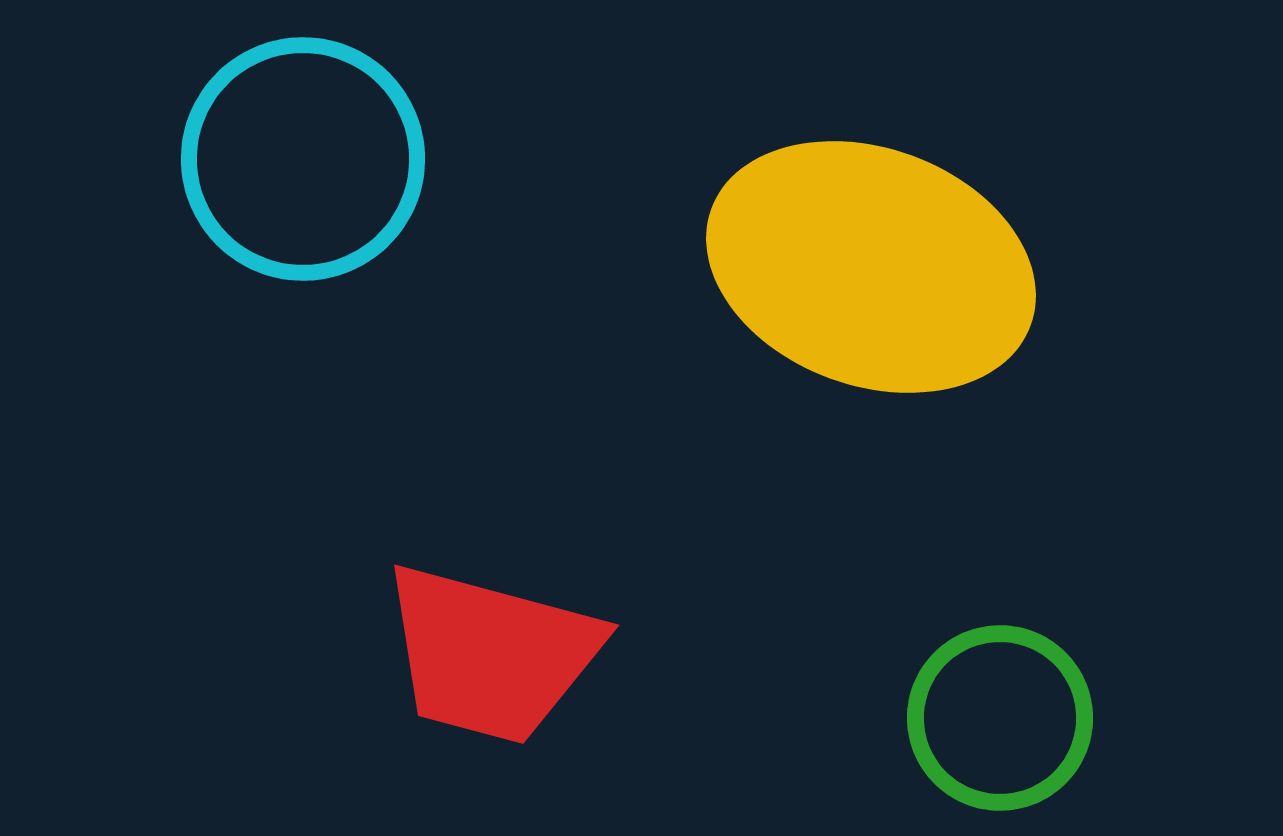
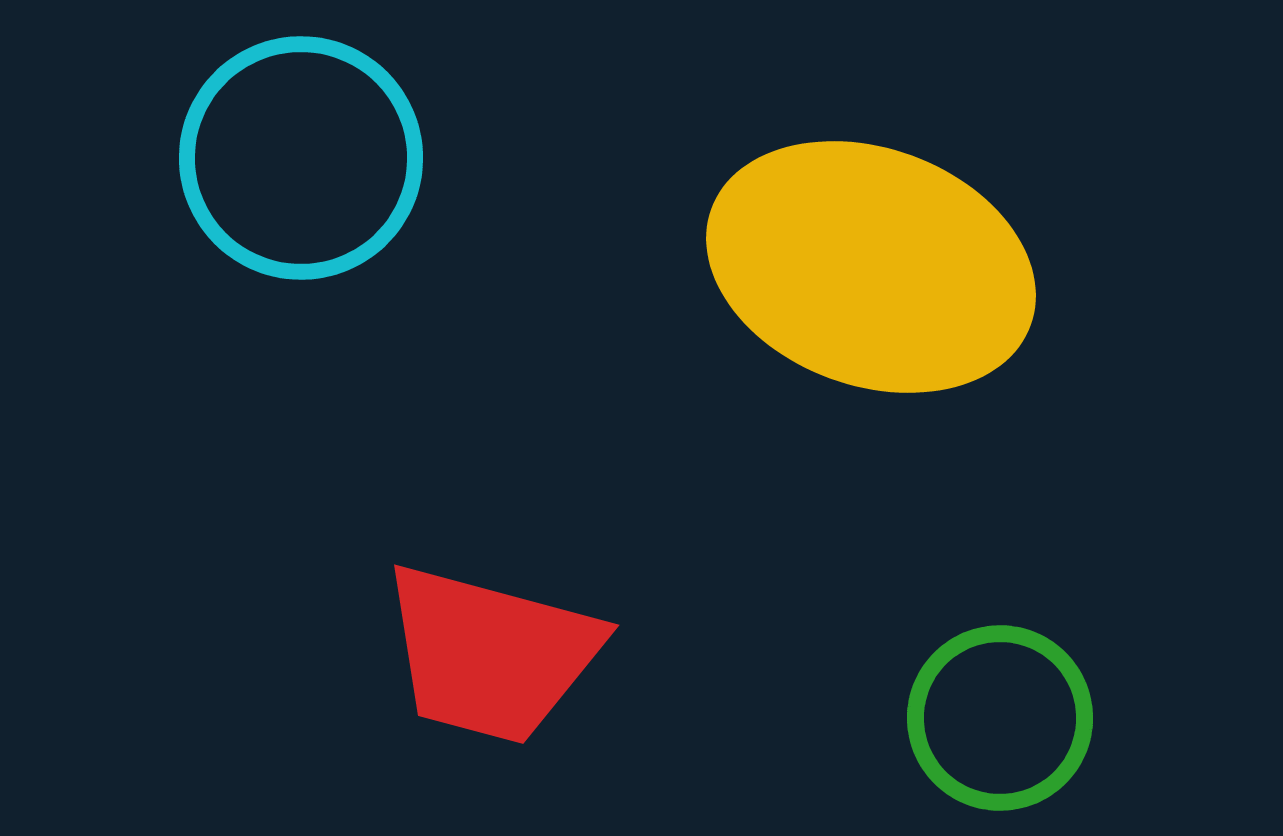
cyan circle: moved 2 px left, 1 px up
